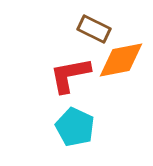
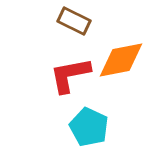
brown rectangle: moved 20 px left, 8 px up
cyan pentagon: moved 14 px right
